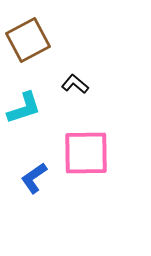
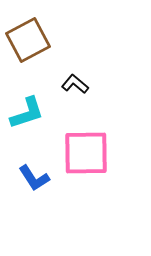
cyan L-shape: moved 3 px right, 5 px down
blue L-shape: rotated 88 degrees counterclockwise
